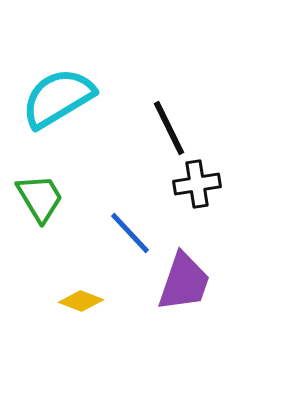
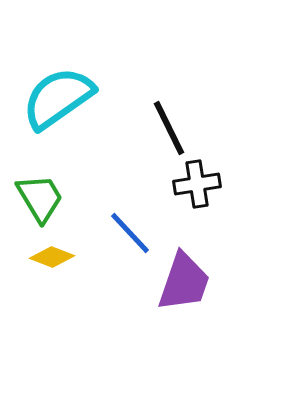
cyan semicircle: rotated 4 degrees counterclockwise
yellow diamond: moved 29 px left, 44 px up
